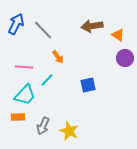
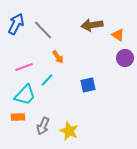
brown arrow: moved 1 px up
pink line: rotated 24 degrees counterclockwise
